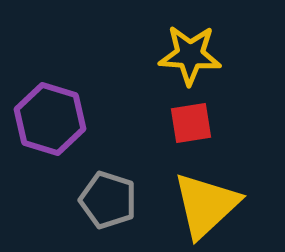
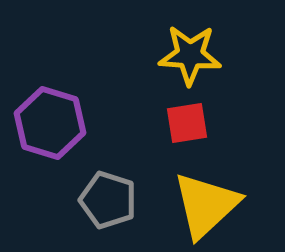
purple hexagon: moved 4 px down
red square: moved 4 px left
